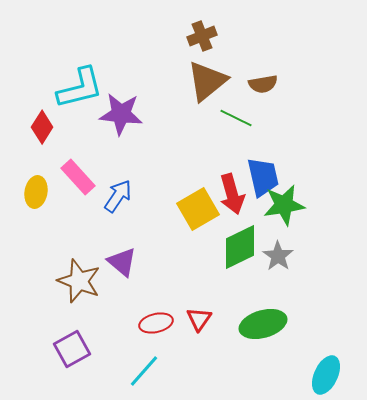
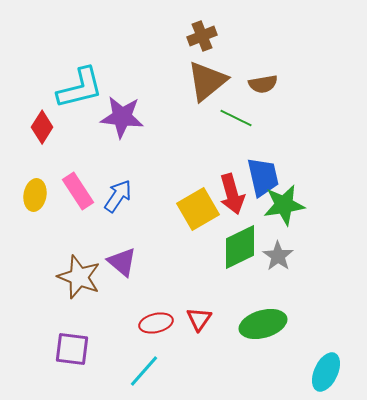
purple star: moved 1 px right, 3 px down
pink rectangle: moved 14 px down; rotated 9 degrees clockwise
yellow ellipse: moved 1 px left, 3 px down
brown star: moved 4 px up
purple square: rotated 36 degrees clockwise
cyan ellipse: moved 3 px up
